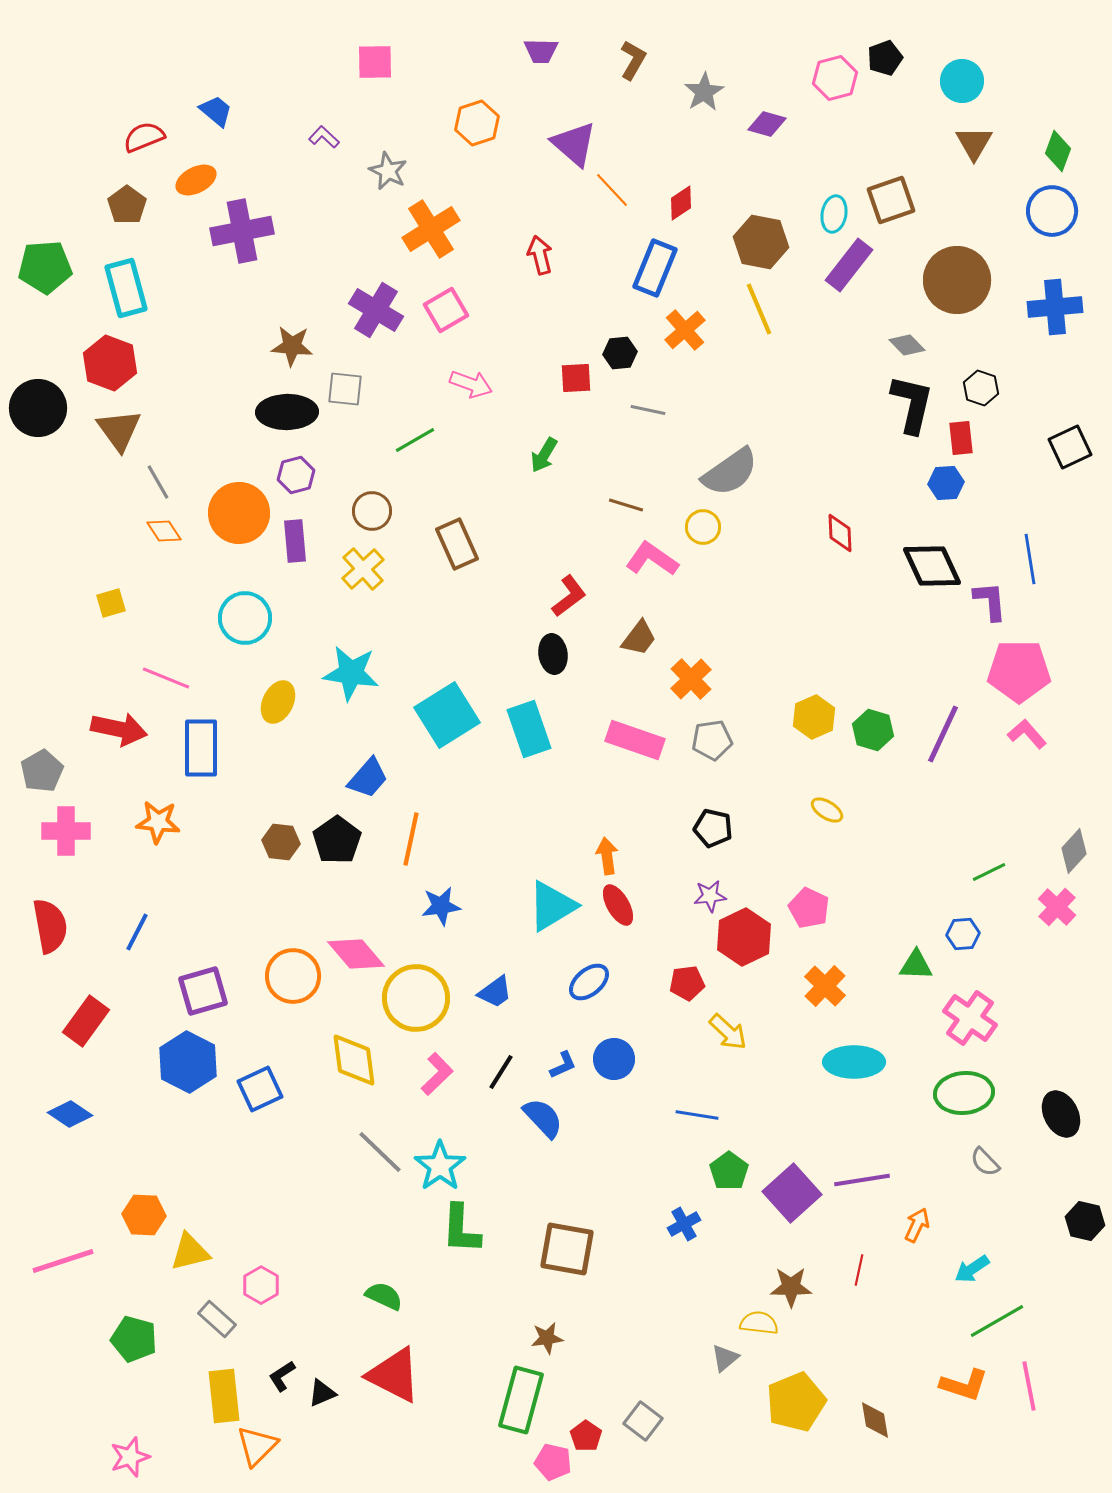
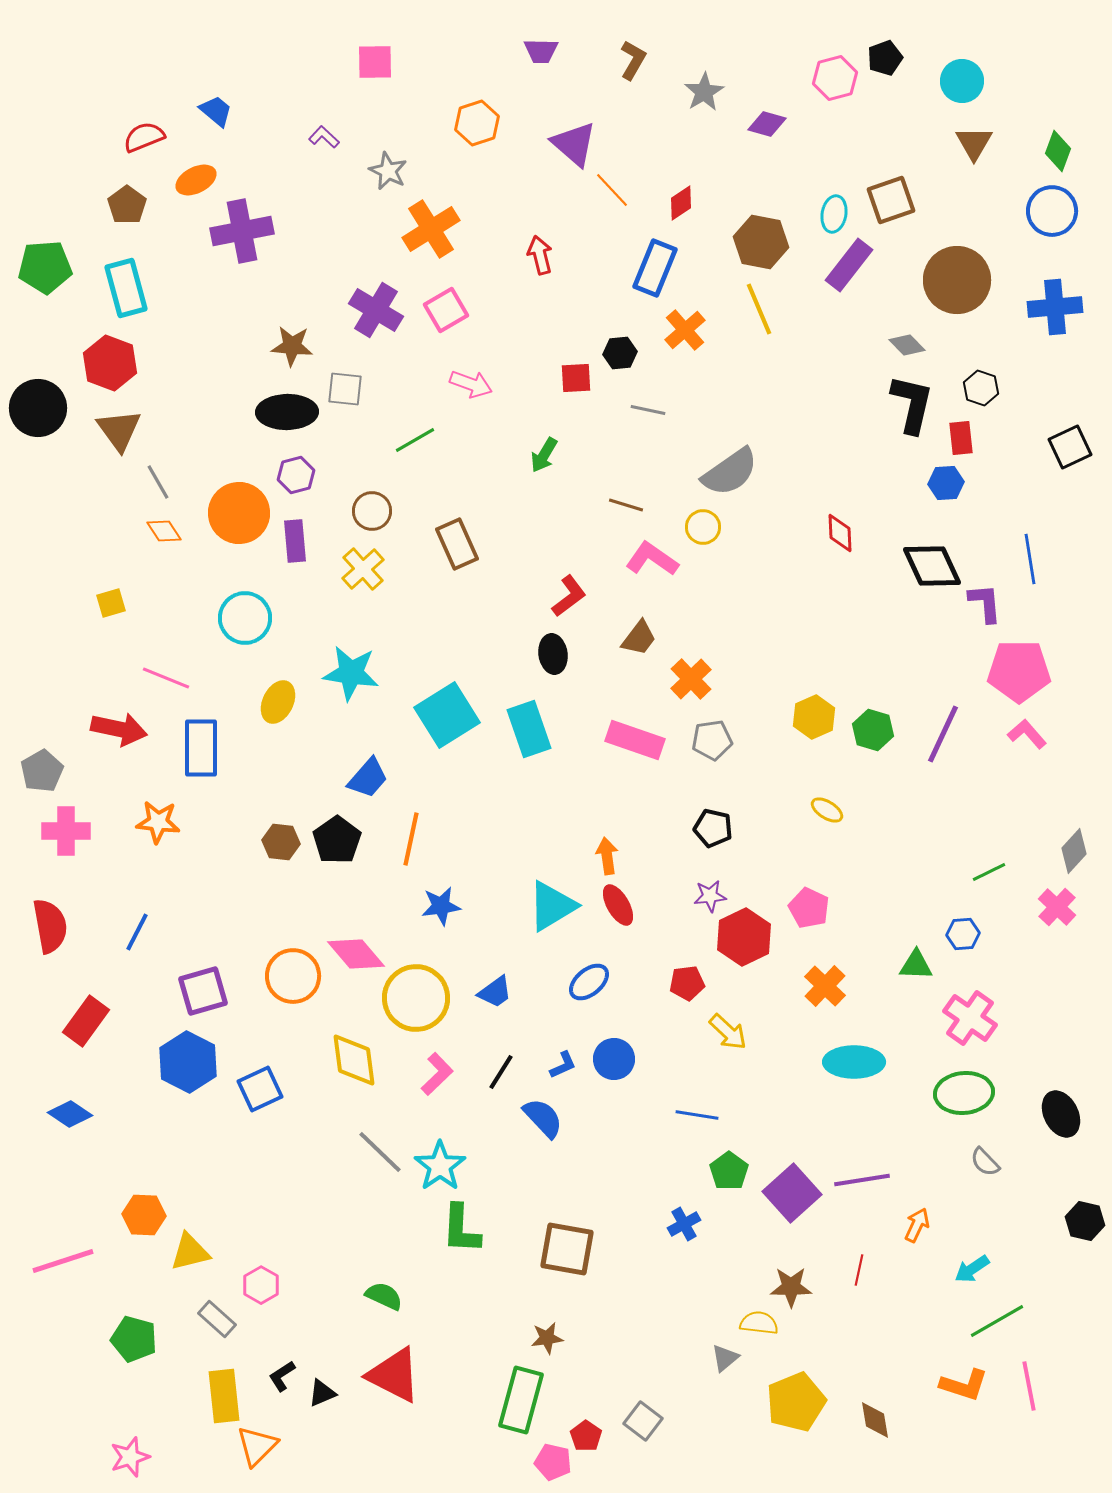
purple L-shape at (990, 601): moved 5 px left, 2 px down
